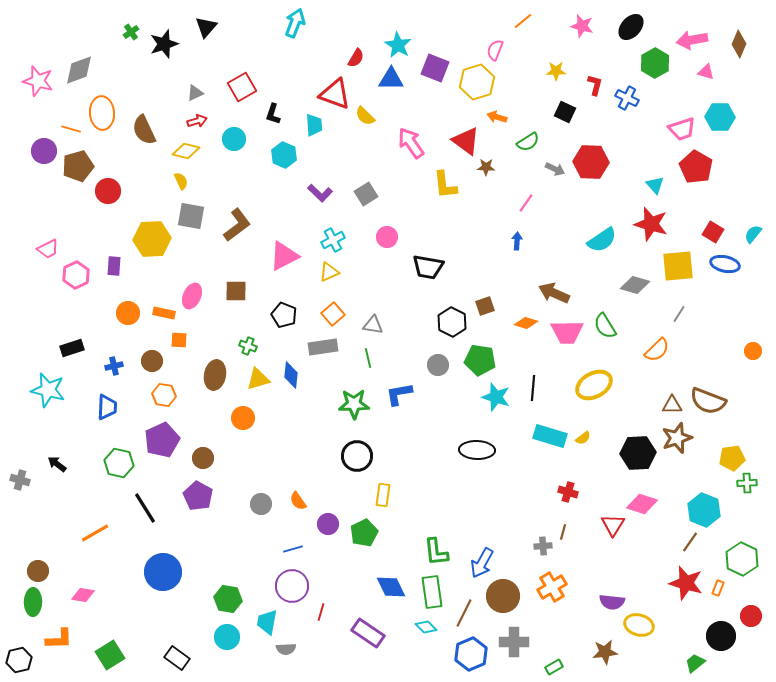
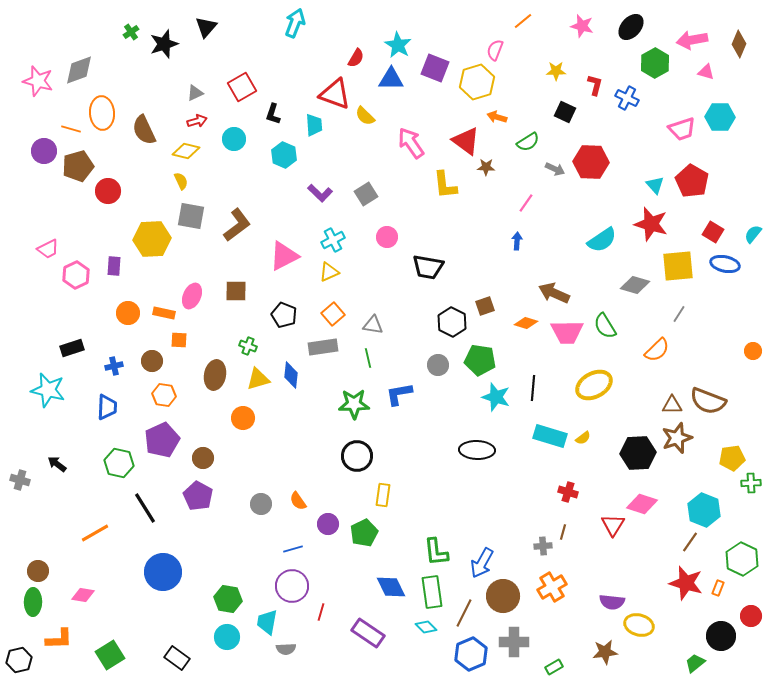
red pentagon at (696, 167): moved 4 px left, 14 px down
green cross at (747, 483): moved 4 px right
